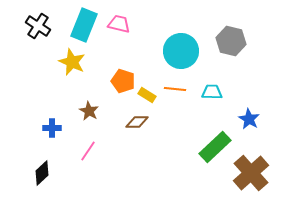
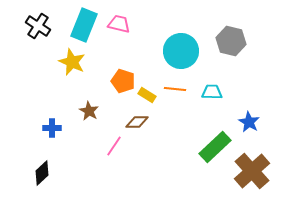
blue star: moved 3 px down
pink line: moved 26 px right, 5 px up
brown cross: moved 1 px right, 2 px up
